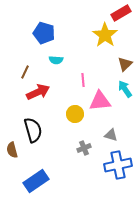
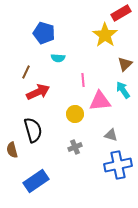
cyan semicircle: moved 2 px right, 2 px up
brown line: moved 1 px right
cyan arrow: moved 2 px left, 1 px down
gray cross: moved 9 px left, 1 px up
